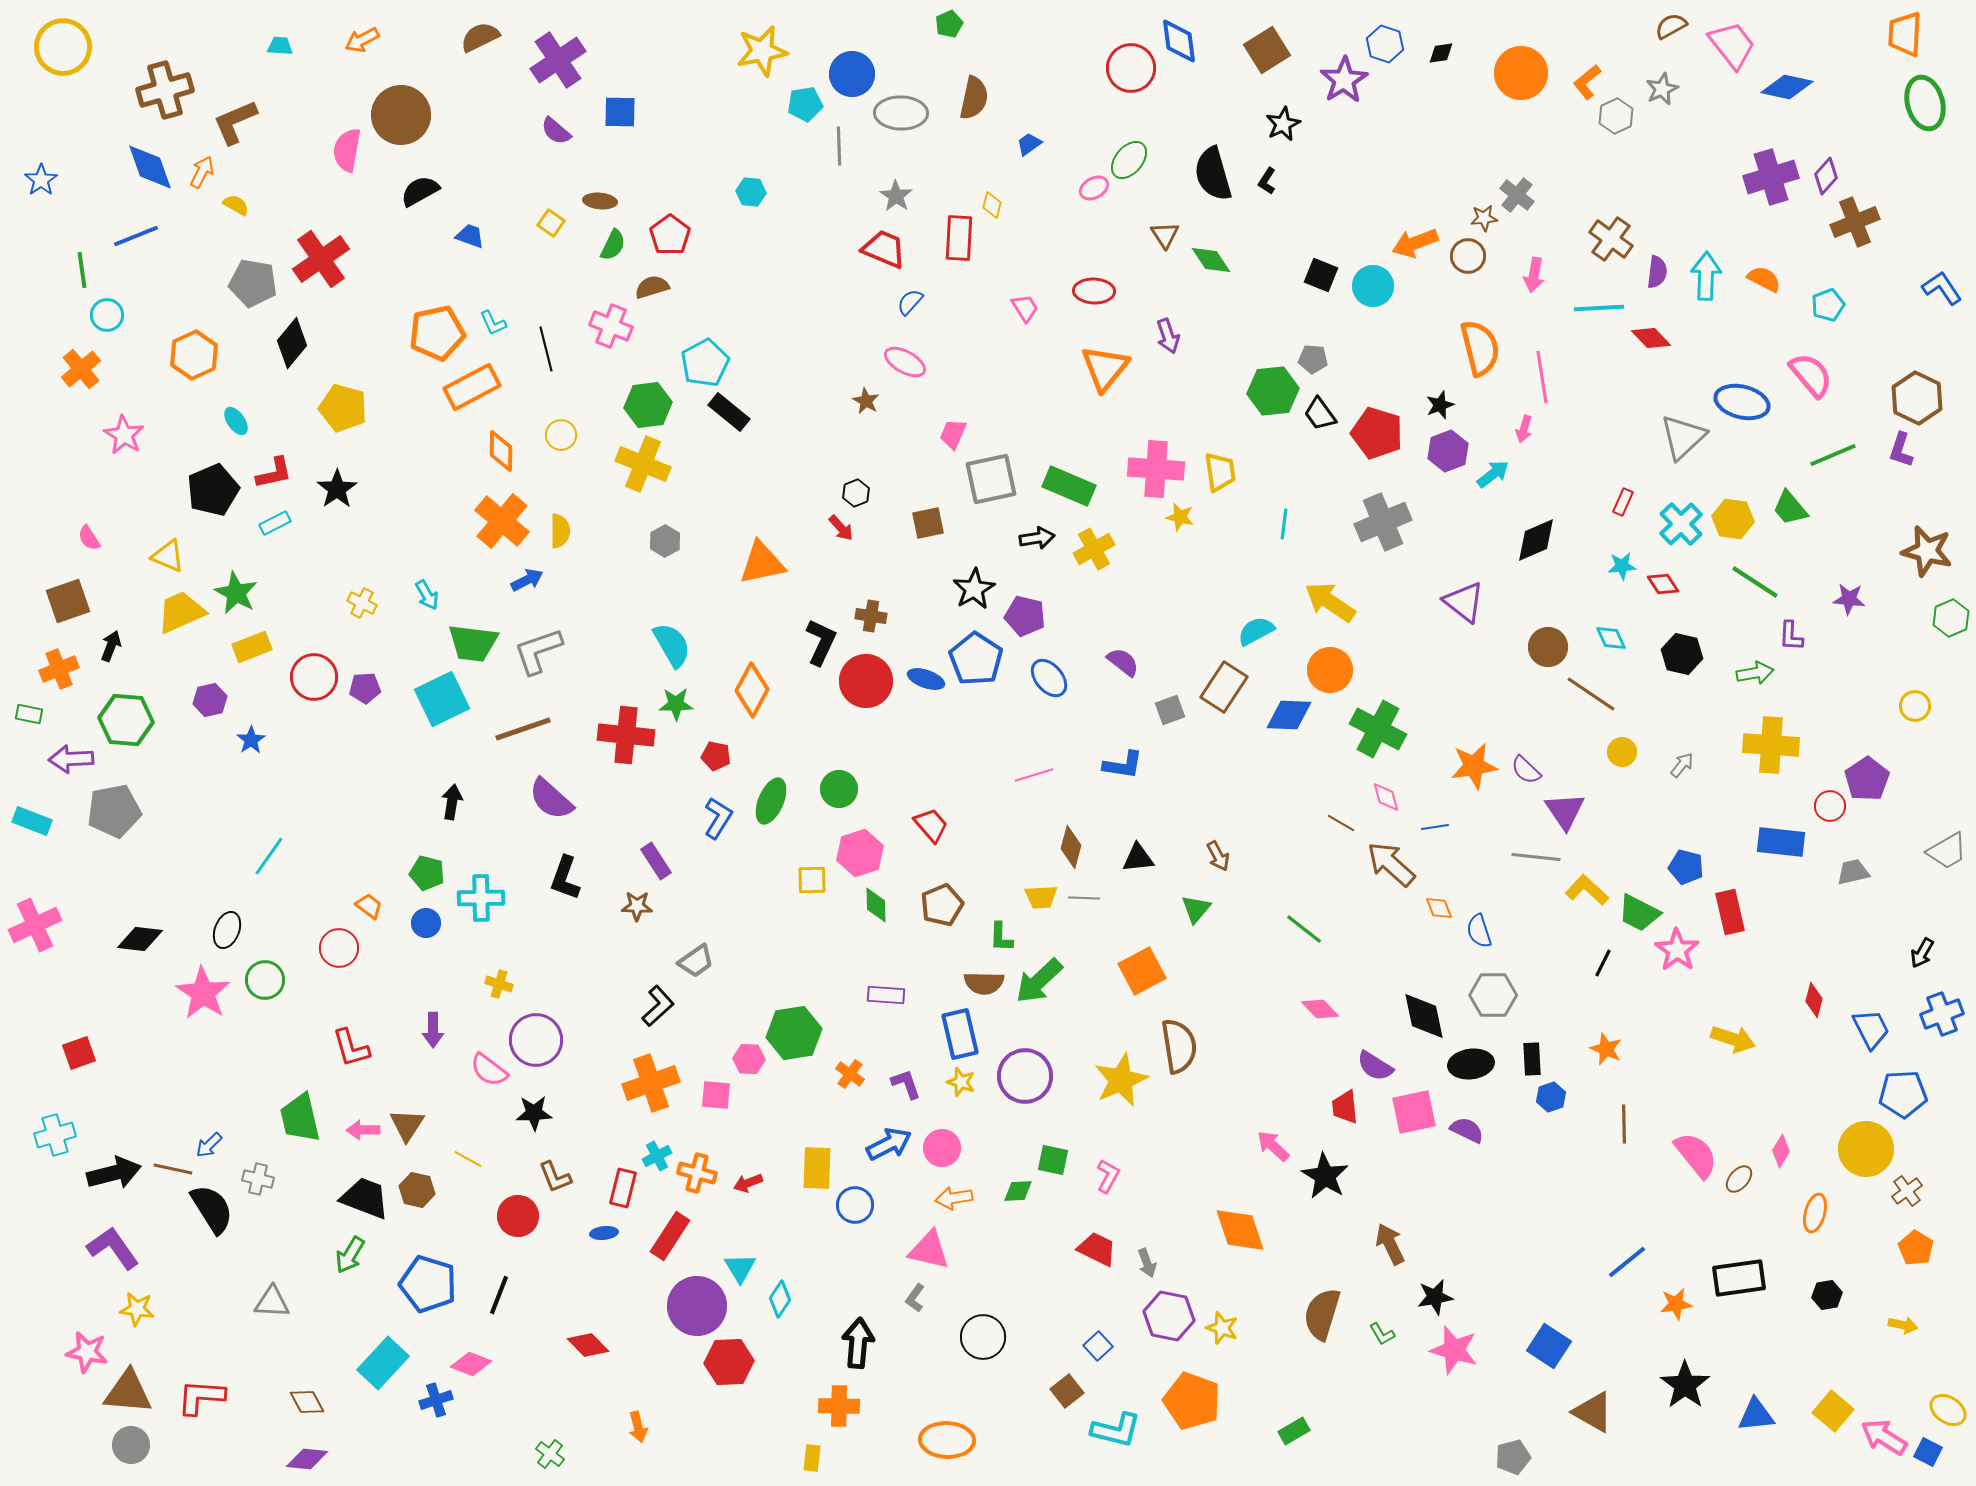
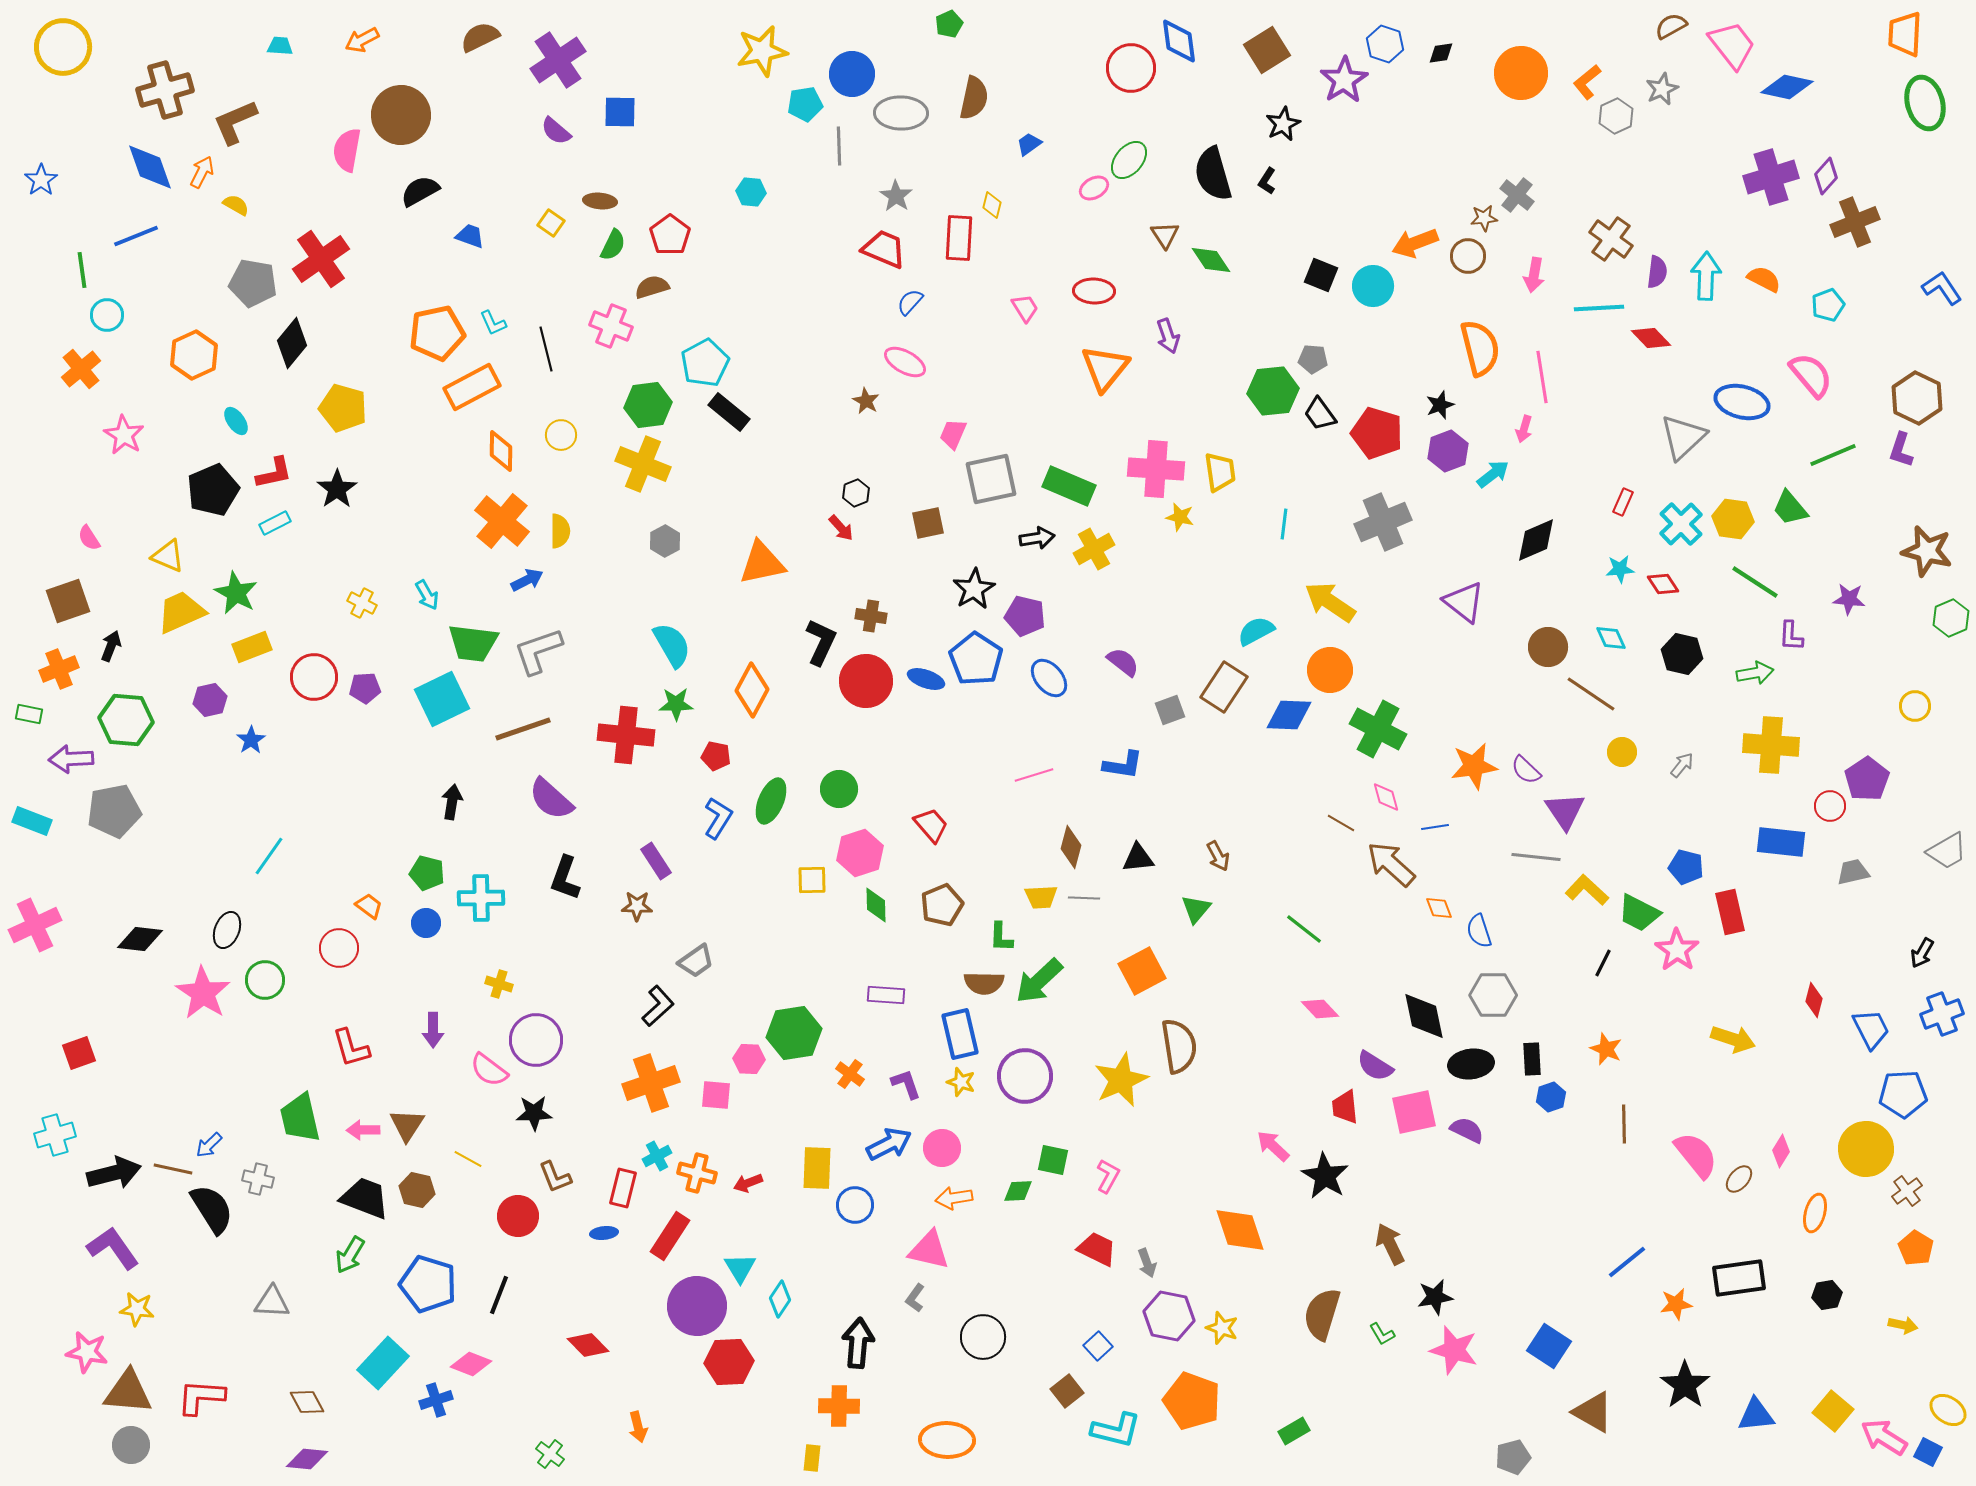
cyan star at (1622, 566): moved 2 px left, 3 px down
